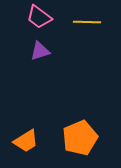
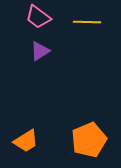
pink trapezoid: moved 1 px left
purple triangle: rotated 15 degrees counterclockwise
orange pentagon: moved 9 px right, 2 px down
